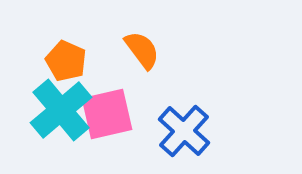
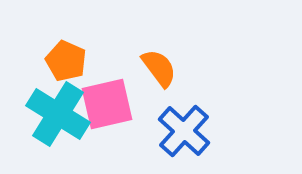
orange semicircle: moved 17 px right, 18 px down
cyan cross: moved 3 px left, 4 px down; rotated 18 degrees counterclockwise
pink square: moved 10 px up
